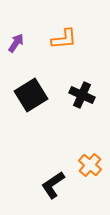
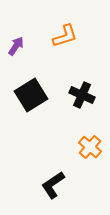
orange L-shape: moved 1 px right, 3 px up; rotated 12 degrees counterclockwise
purple arrow: moved 3 px down
orange cross: moved 18 px up
